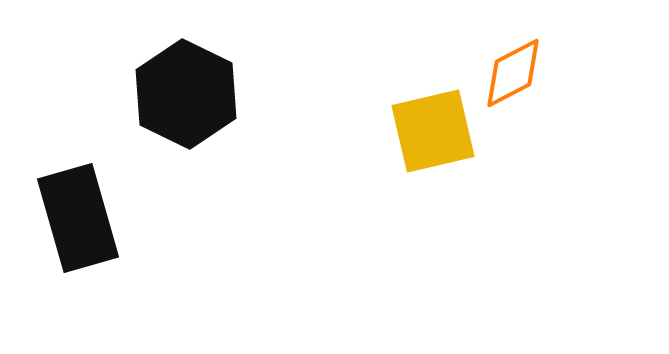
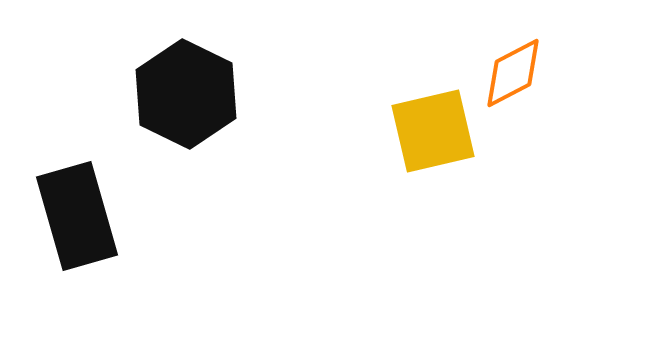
black rectangle: moved 1 px left, 2 px up
